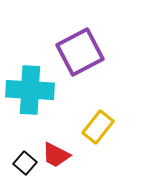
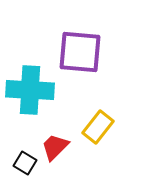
purple square: rotated 33 degrees clockwise
red trapezoid: moved 1 px left, 8 px up; rotated 108 degrees clockwise
black square: rotated 10 degrees counterclockwise
